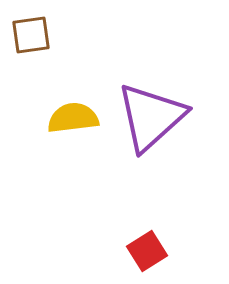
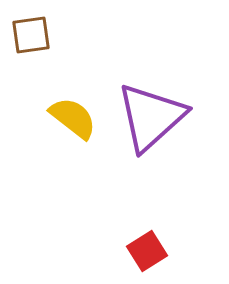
yellow semicircle: rotated 45 degrees clockwise
